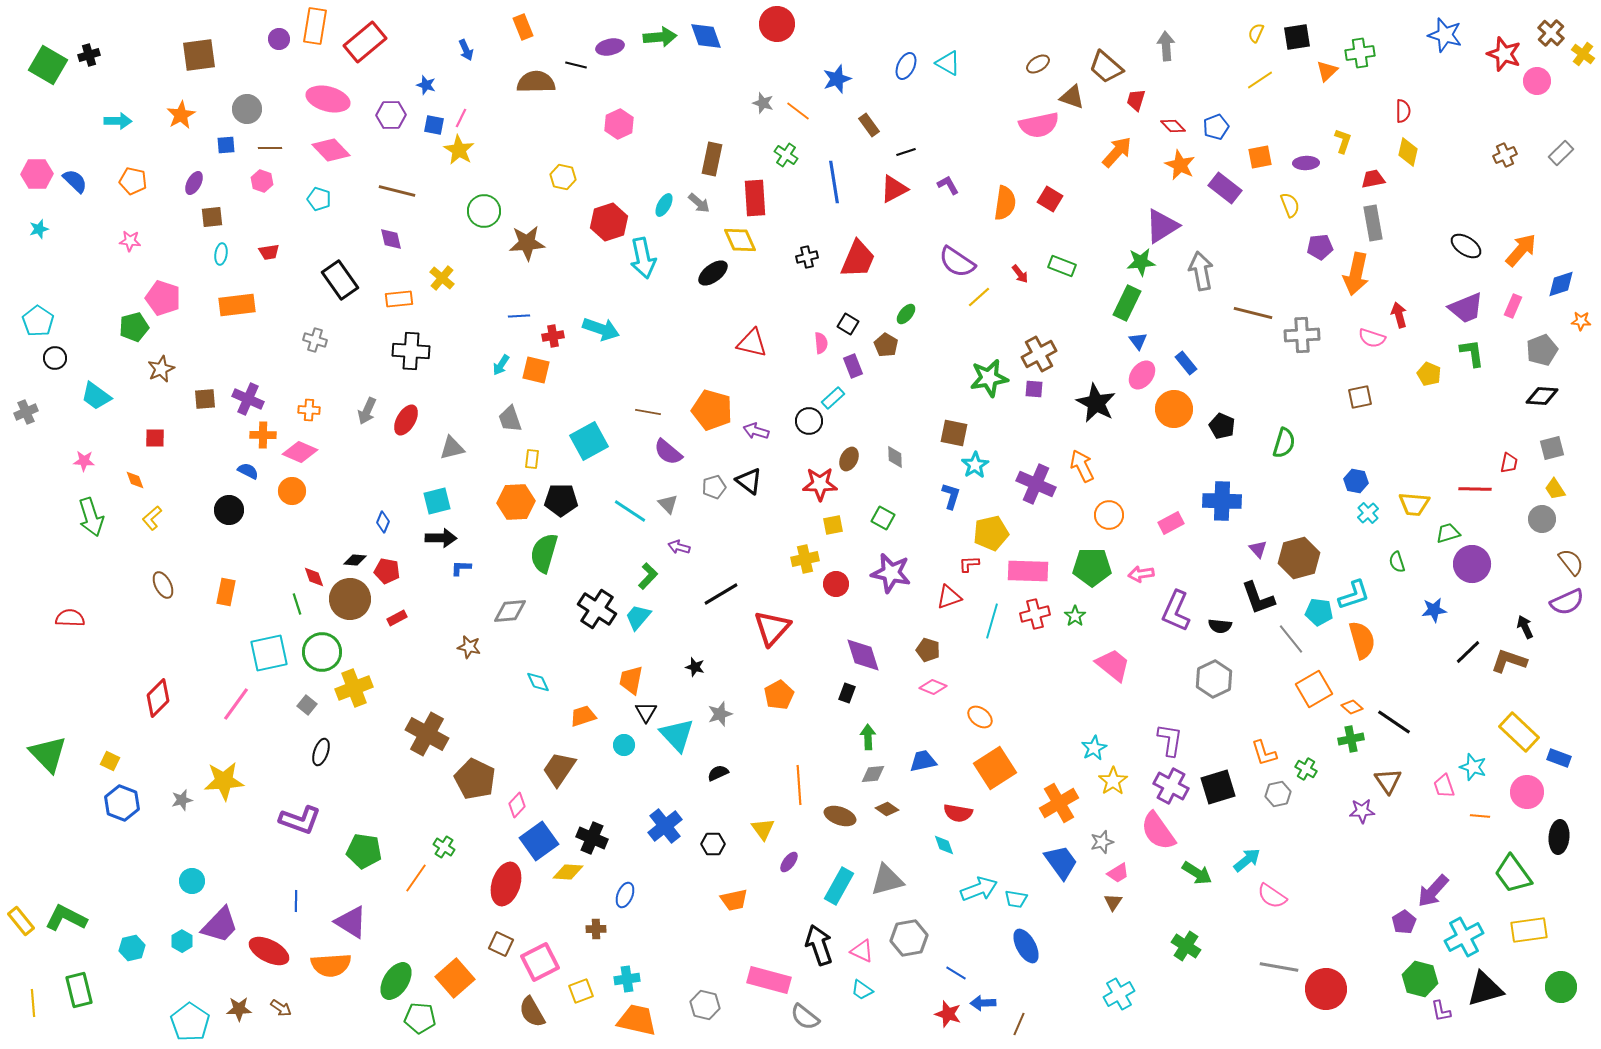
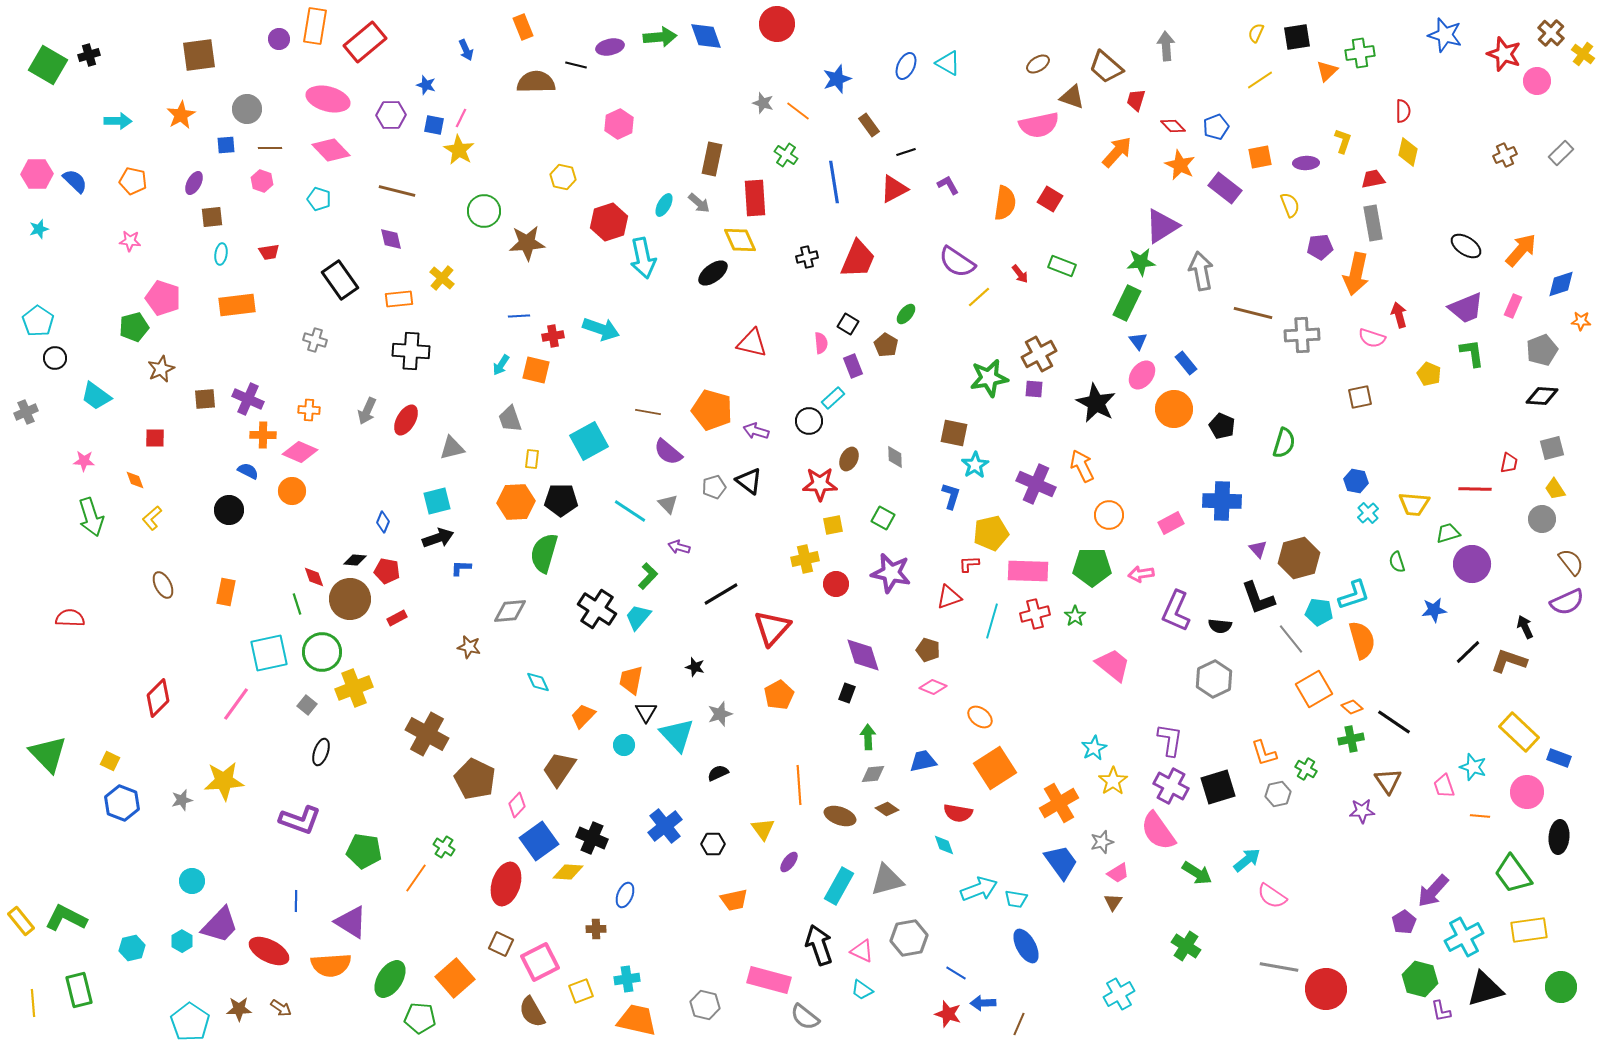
black arrow at (441, 538): moved 3 px left; rotated 20 degrees counterclockwise
orange trapezoid at (583, 716): rotated 28 degrees counterclockwise
green ellipse at (396, 981): moved 6 px left, 2 px up
